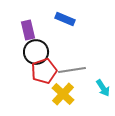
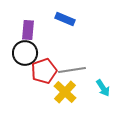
purple rectangle: rotated 18 degrees clockwise
black circle: moved 11 px left, 1 px down
yellow cross: moved 2 px right, 2 px up
